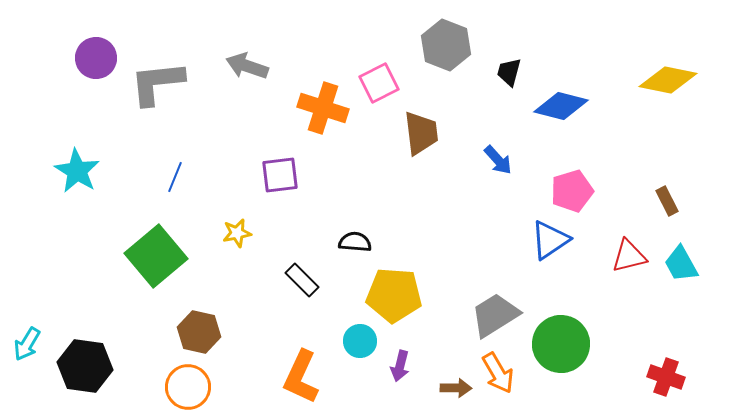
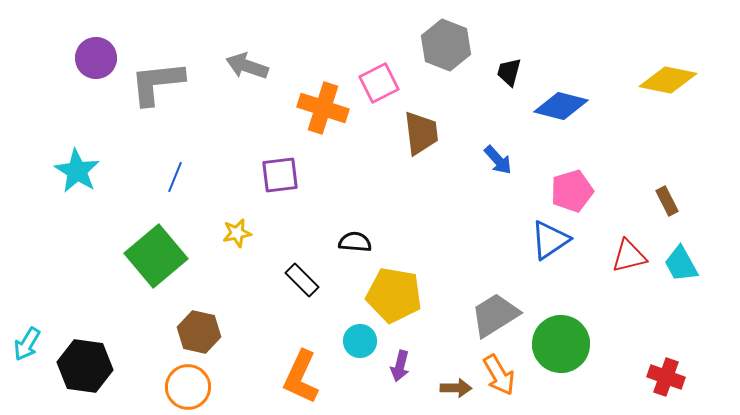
yellow pentagon: rotated 6 degrees clockwise
orange arrow: moved 1 px right, 2 px down
